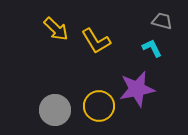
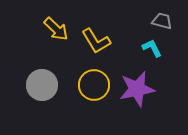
yellow circle: moved 5 px left, 21 px up
gray circle: moved 13 px left, 25 px up
